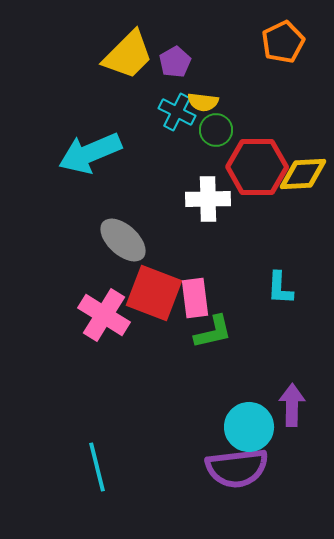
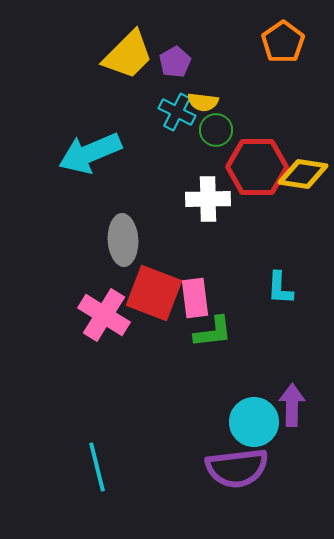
orange pentagon: rotated 9 degrees counterclockwise
yellow diamond: rotated 12 degrees clockwise
gray ellipse: rotated 45 degrees clockwise
green L-shape: rotated 6 degrees clockwise
cyan circle: moved 5 px right, 5 px up
